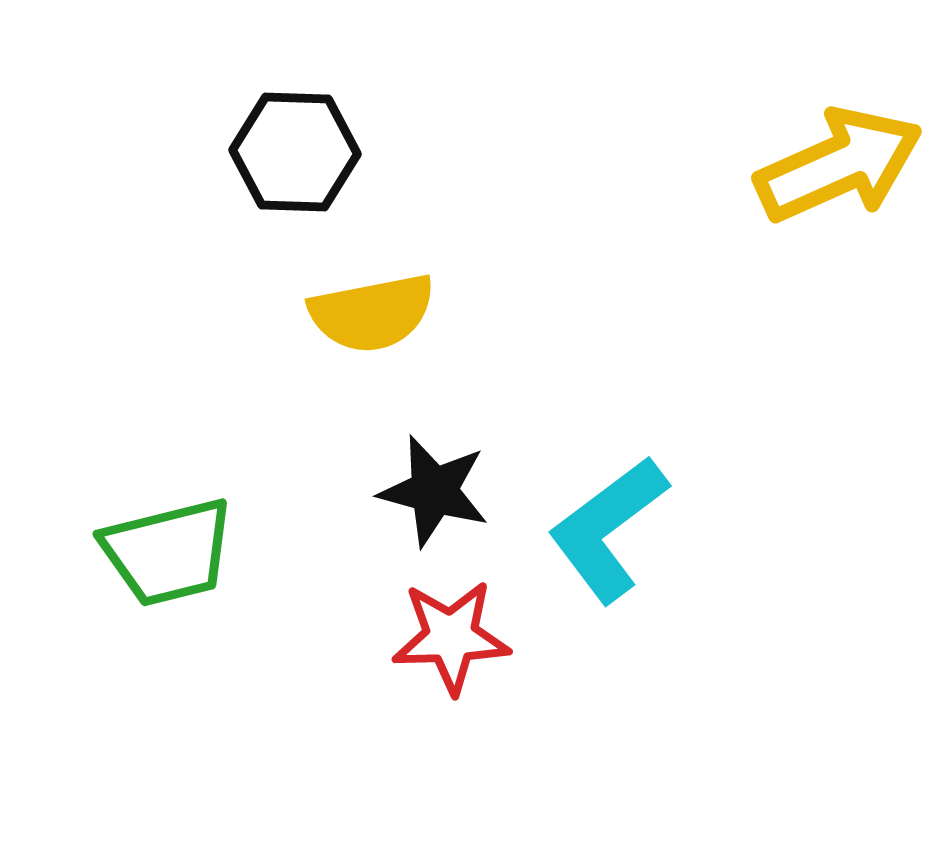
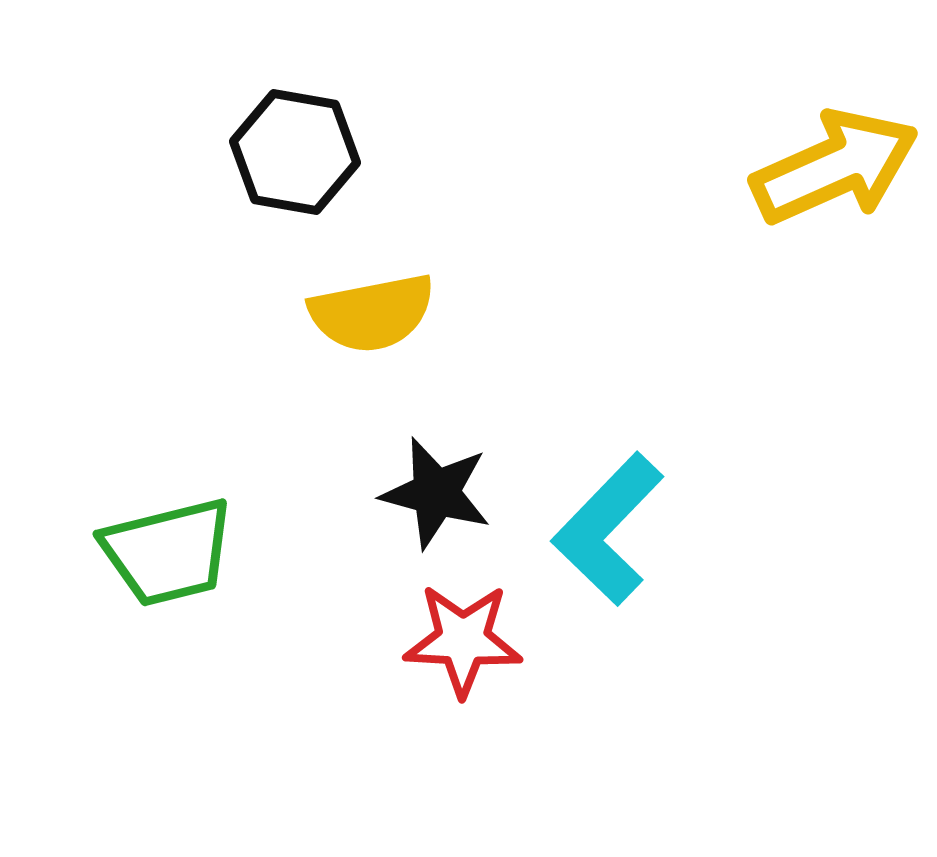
black hexagon: rotated 8 degrees clockwise
yellow arrow: moved 4 px left, 2 px down
black star: moved 2 px right, 2 px down
cyan L-shape: rotated 9 degrees counterclockwise
red star: moved 12 px right, 3 px down; rotated 5 degrees clockwise
